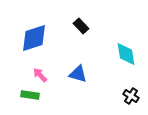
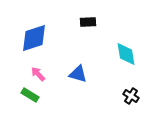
black rectangle: moved 7 px right, 4 px up; rotated 49 degrees counterclockwise
pink arrow: moved 2 px left, 1 px up
green rectangle: rotated 24 degrees clockwise
